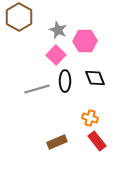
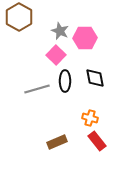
gray star: moved 2 px right, 1 px down
pink hexagon: moved 3 px up
black diamond: rotated 10 degrees clockwise
